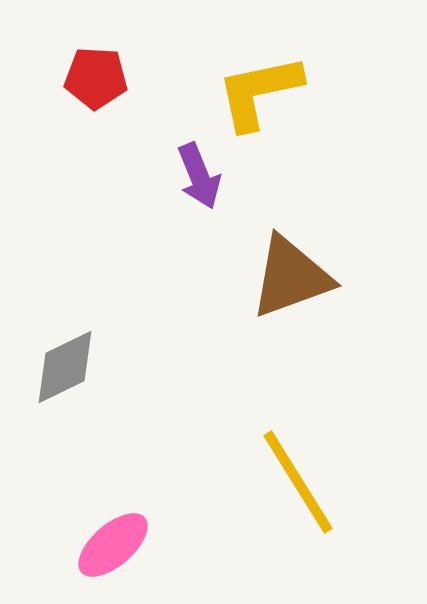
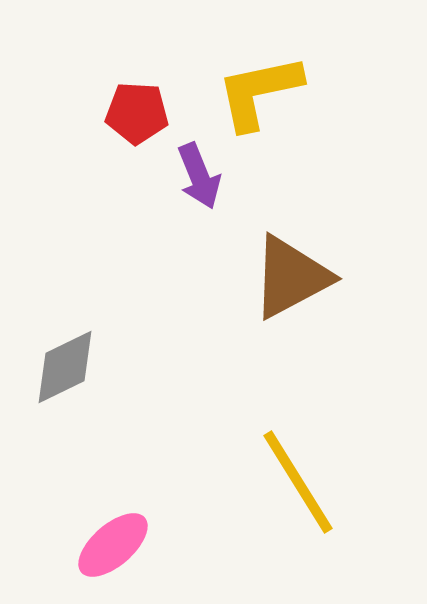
red pentagon: moved 41 px right, 35 px down
brown triangle: rotated 8 degrees counterclockwise
